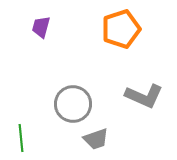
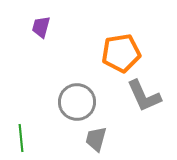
orange pentagon: moved 24 px down; rotated 9 degrees clockwise
gray L-shape: rotated 42 degrees clockwise
gray circle: moved 4 px right, 2 px up
gray trapezoid: rotated 124 degrees clockwise
